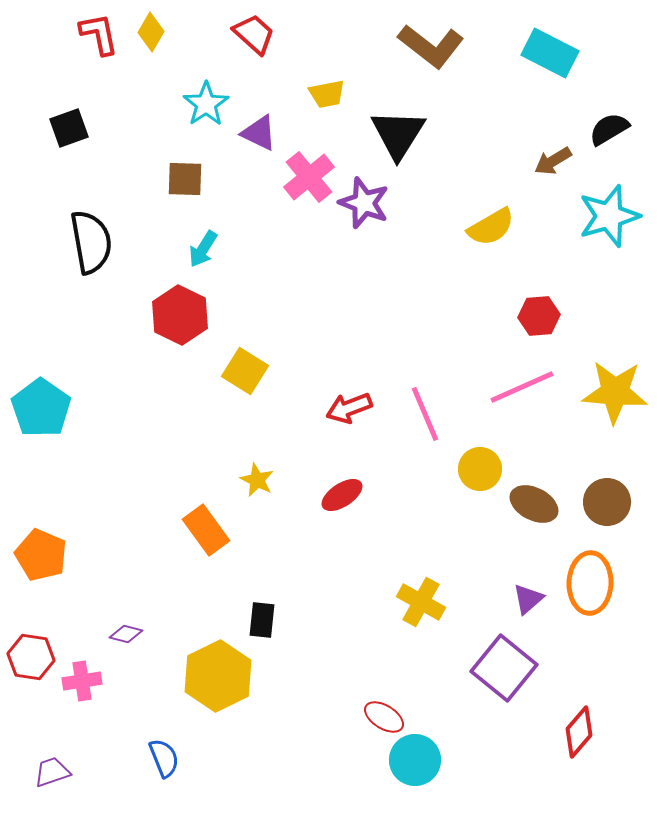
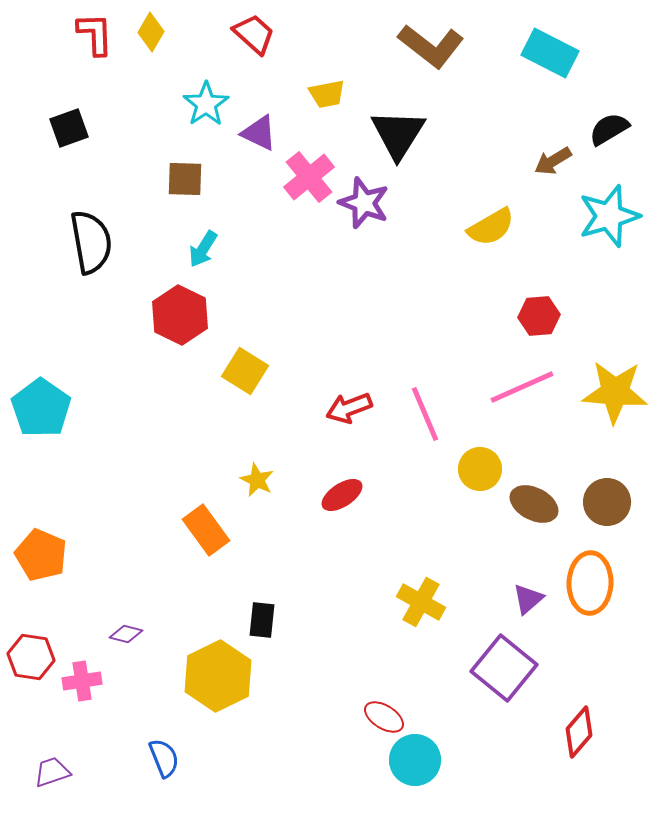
red L-shape at (99, 34): moved 4 px left; rotated 9 degrees clockwise
